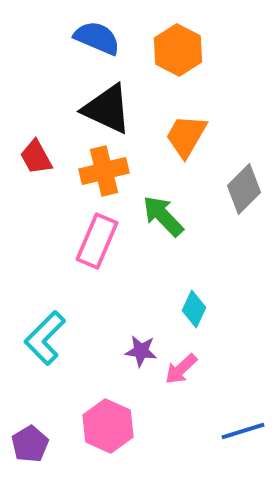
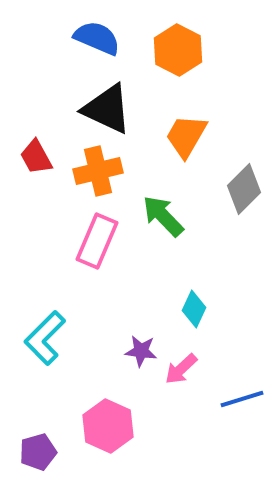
orange cross: moved 6 px left
blue line: moved 1 px left, 32 px up
purple pentagon: moved 8 px right, 8 px down; rotated 15 degrees clockwise
